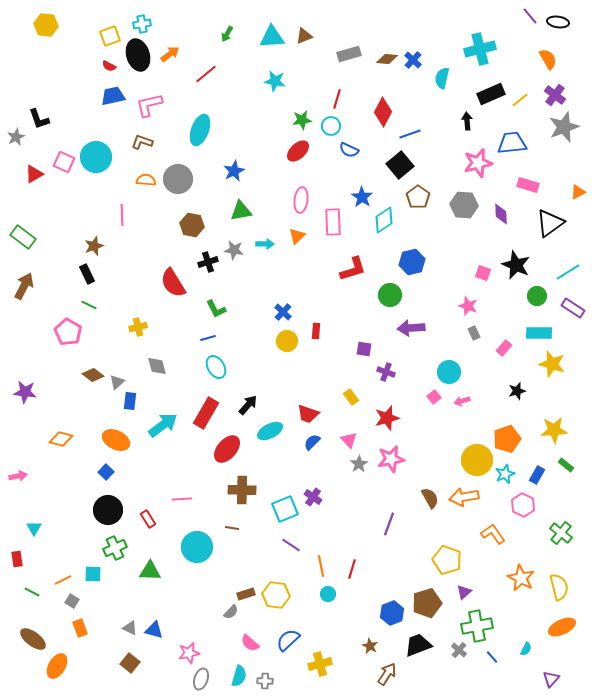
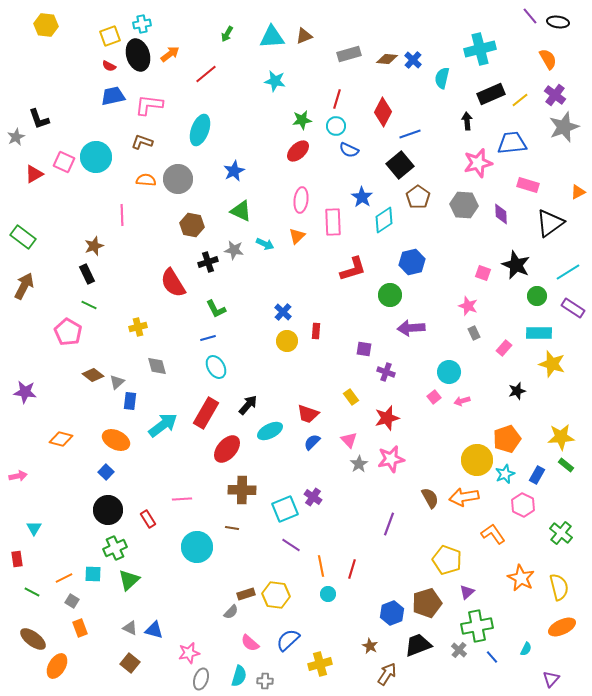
pink L-shape at (149, 105): rotated 20 degrees clockwise
cyan circle at (331, 126): moved 5 px right
green triangle at (241, 211): rotated 35 degrees clockwise
cyan arrow at (265, 244): rotated 24 degrees clockwise
yellow star at (554, 430): moved 7 px right, 7 px down
green triangle at (150, 571): moved 21 px left, 9 px down; rotated 45 degrees counterclockwise
orange line at (63, 580): moved 1 px right, 2 px up
purple triangle at (464, 592): moved 3 px right
